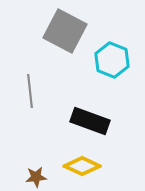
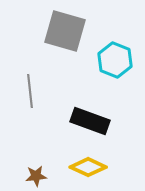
gray square: rotated 12 degrees counterclockwise
cyan hexagon: moved 3 px right
yellow diamond: moved 6 px right, 1 px down
brown star: moved 1 px up
